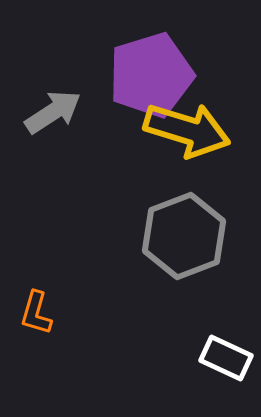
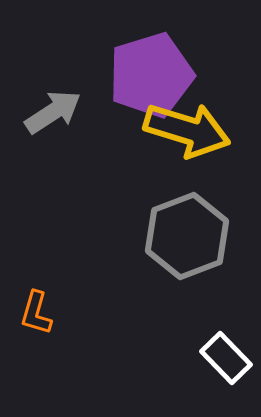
gray hexagon: moved 3 px right
white rectangle: rotated 21 degrees clockwise
